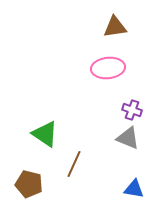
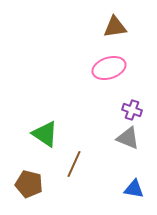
pink ellipse: moved 1 px right; rotated 12 degrees counterclockwise
